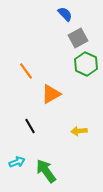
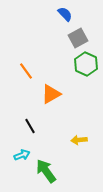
yellow arrow: moved 9 px down
cyan arrow: moved 5 px right, 7 px up
